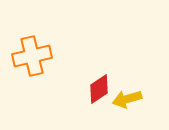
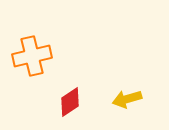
red diamond: moved 29 px left, 13 px down
